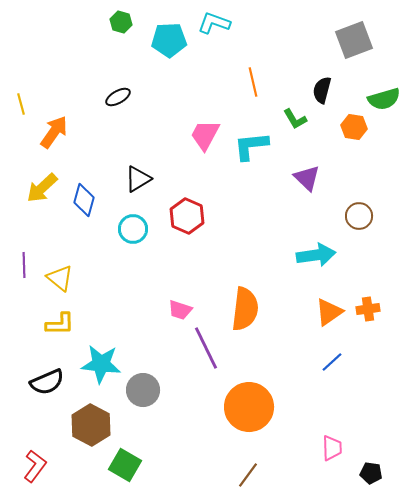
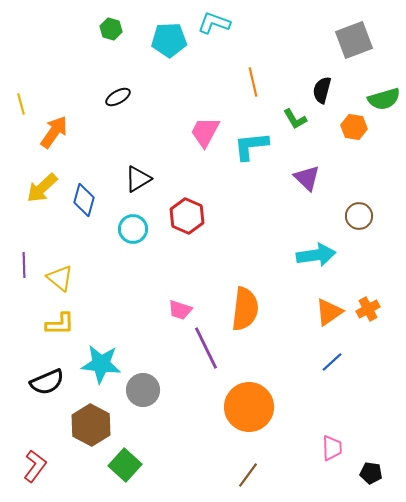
green hexagon at (121, 22): moved 10 px left, 7 px down
pink trapezoid at (205, 135): moved 3 px up
orange cross at (368, 309): rotated 20 degrees counterclockwise
green square at (125, 465): rotated 12 degrees clockwise
